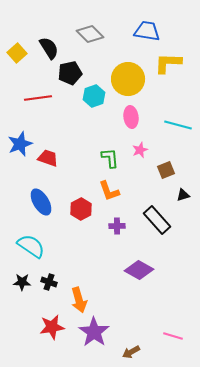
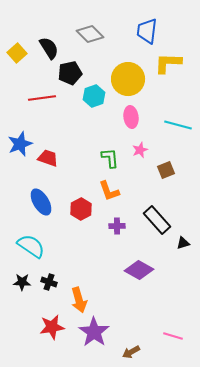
blue trapezoid: rotated 92 degrees counterclockwise
red line: moved 4 px right
black triangle: moved 48 px down
